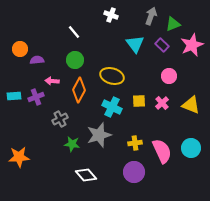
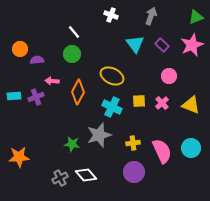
green triangle: moved 23 px right, 7 px up
green circle: moved 3 px left, 6 px up
yellow ellipse: rotated 10 degrees clockwise
orange diamond: moved 1 px left, 2 px down
gray cross: moved 59 px down
yellow cross: moved 2 px left
